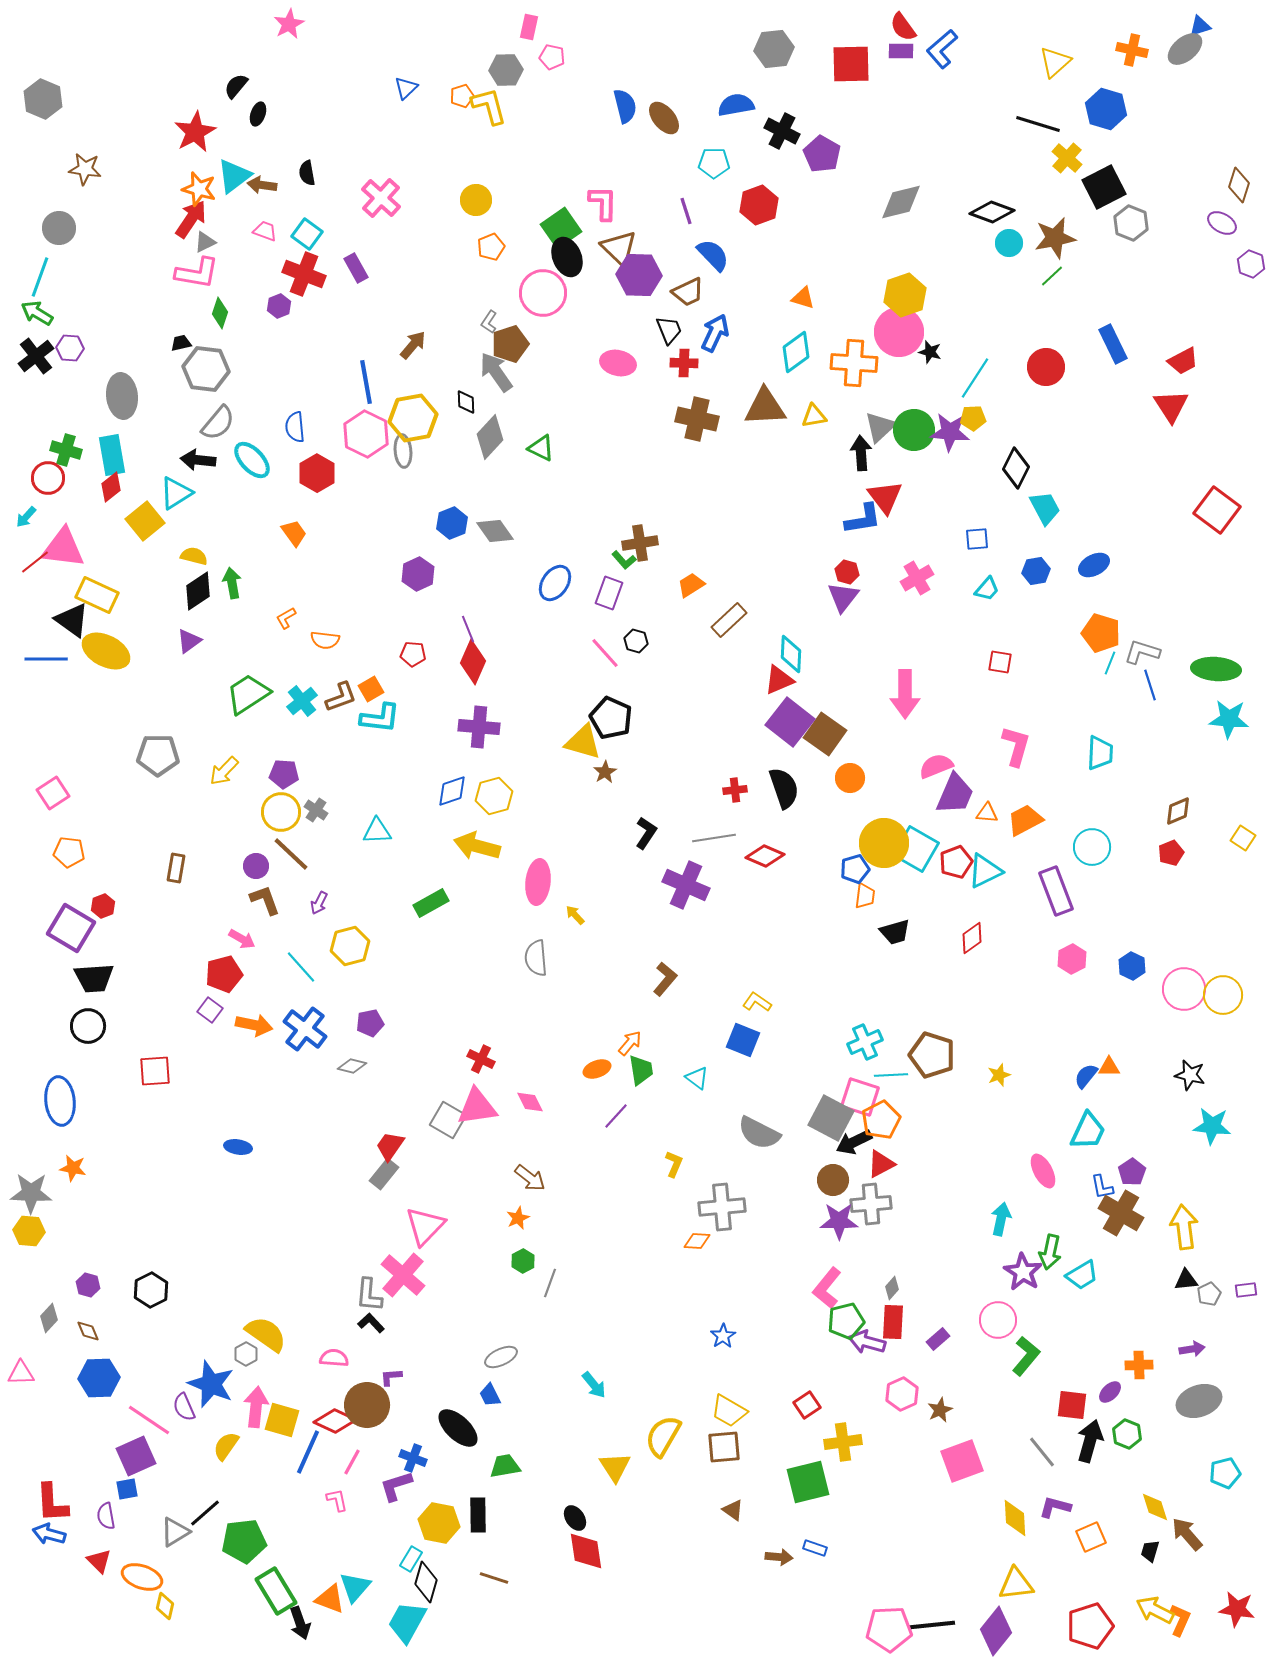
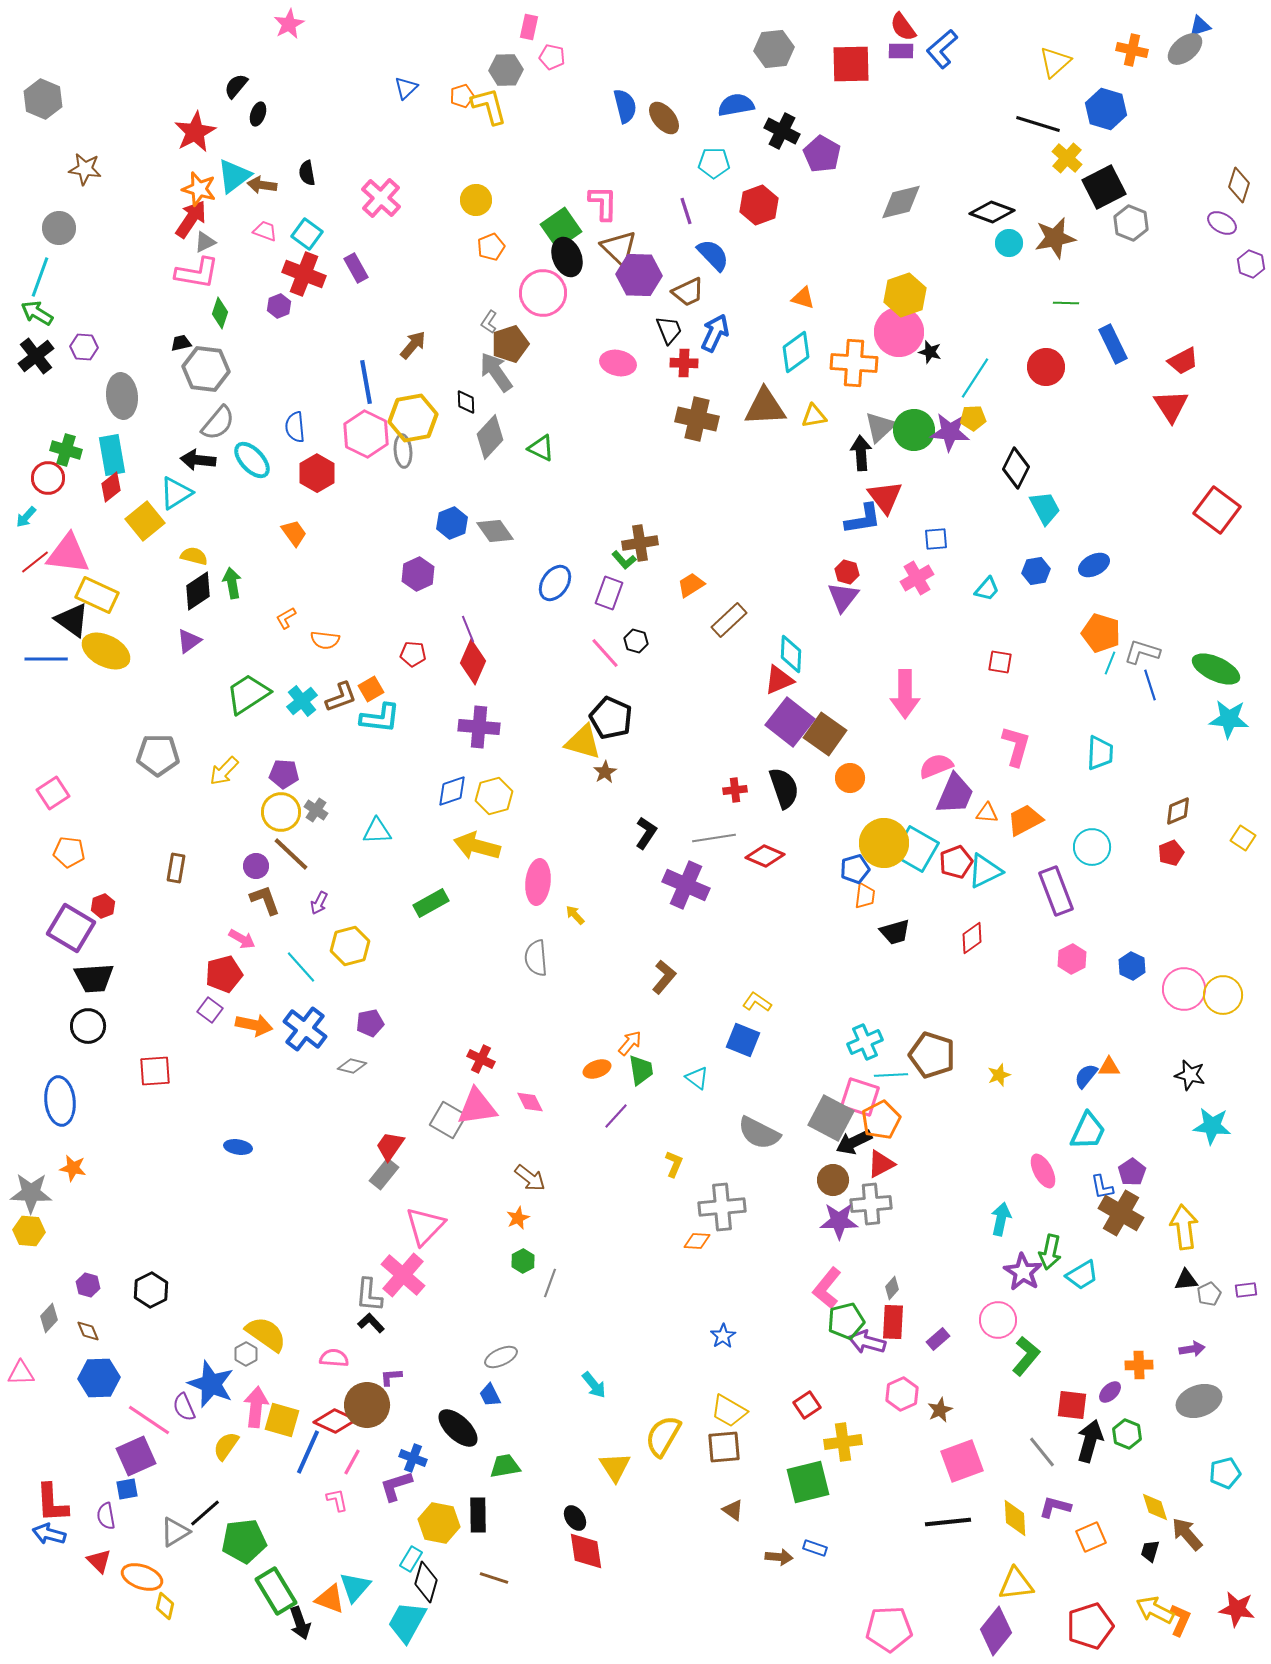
green line at (1052, 276): moved 14 px right, 27 px down; rotated 45 degrees clockwise
purple hexagon at (70, 348): moved 14 px right, 1 px up
blue square at (977, 539): moved 41 px left
pink triangle at (63, 548): moved 5 px right, 6 px down
green ellipse at (1216, 669): rotated 21 degrees clockwise
brown L-shape at (665, 979): moved 1 px left, 2 px up
black line at (932, 1625): moved 16 px right, 103 px up
